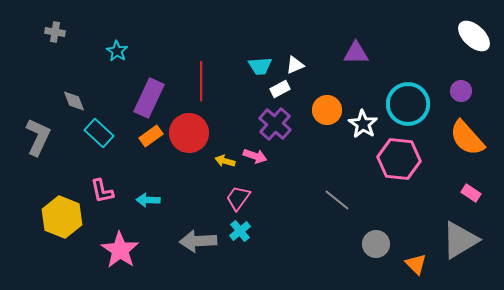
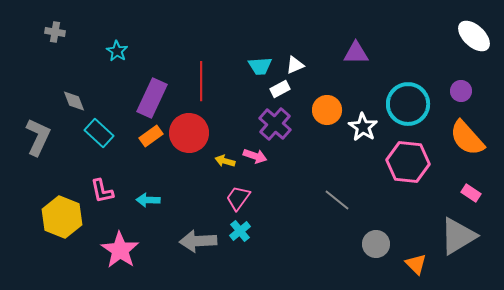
purple rectangle: moved 3 px right
white star: moved 3 px down
pink hexagon: moved 9 px right, 3 px down
gray triangle: moved 2 px left, 4 px up
